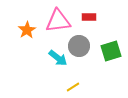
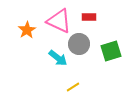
pink triangle: moved 1 px right; rotated 32 degrees clockwise
gray circle: moved 2 px up
